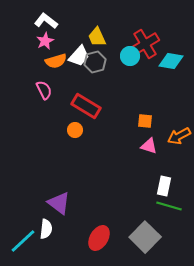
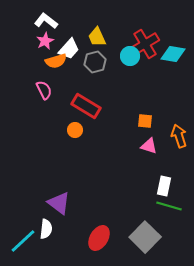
white trapezoid: moved 10 px left, 7 px up
cyan diamond: moved 2 px right, 7 px up
orange arrow: rotated 100 degrees clockwise
